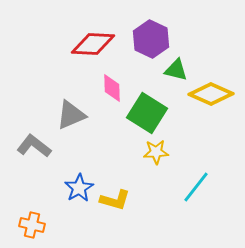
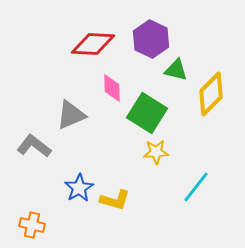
yellow diamond: rotated 69 degrees counterclockwise
